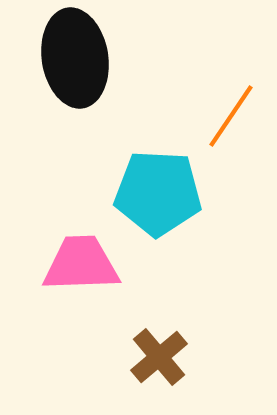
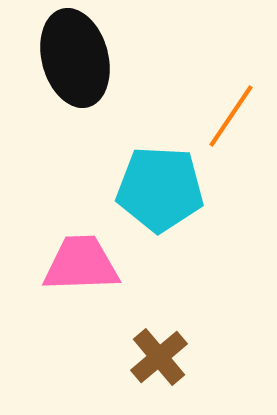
black ellipse: rotated 6 degrees counterclockwise
cyan pentagon: moved 2 px right, 4 px up
